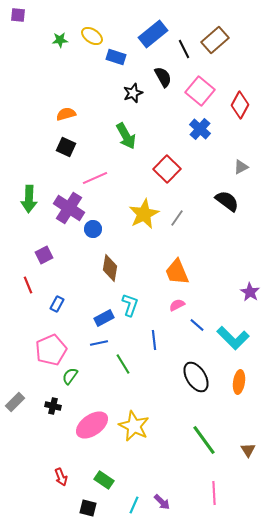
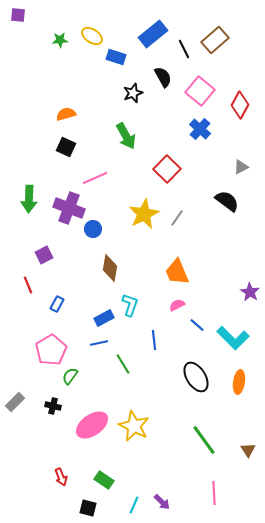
purple cross at (69, 208): rotated 12 degrees counterclockwise
pink pentagon at (51, 350): rotated 8 degrees counterclockwise
